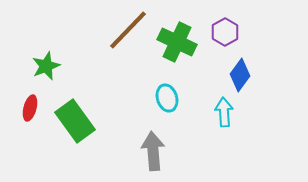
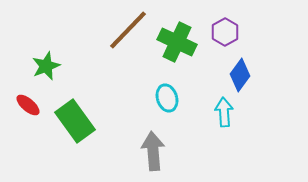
red ellipse: moved 2 px left, 3 px up; rotated 65 degrees counterclockwise
